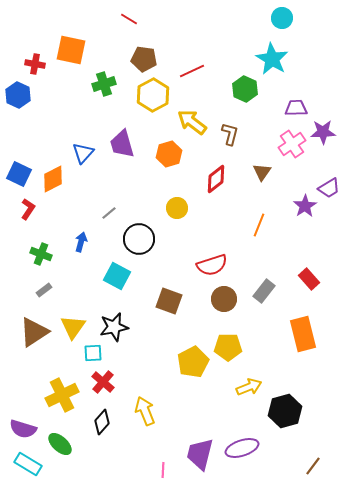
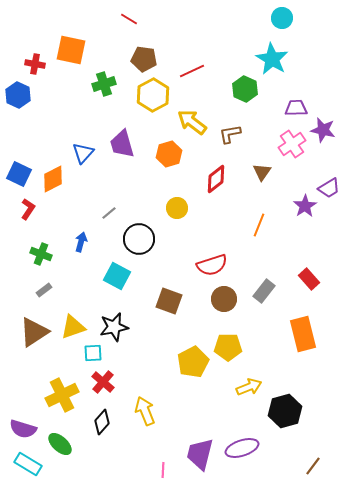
purple star at (323, 132): moved 2 px up; rotated 15 degrees clockwise
brown L-shape at (230, 134): rotated 115 degrees counterclockwise
yellow triangle at (73, 327): rotated 36 degrees clockwise
